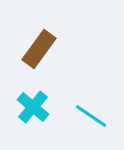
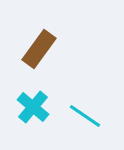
cyan line: moved 6 px left
